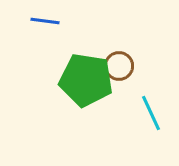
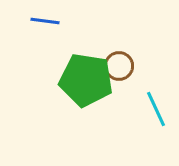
cyan line: moved 5 px right, 4 px up
